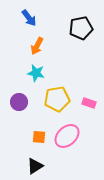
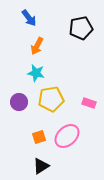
yellow pentagon: moved 6 px left
orange square: rotated 24 degrees counterclockwise
black triangle: moved 6 px right
